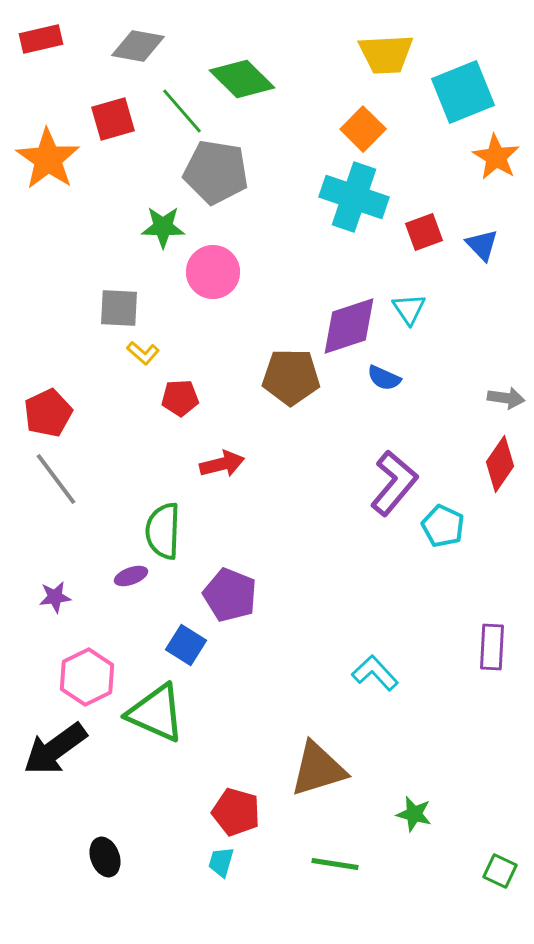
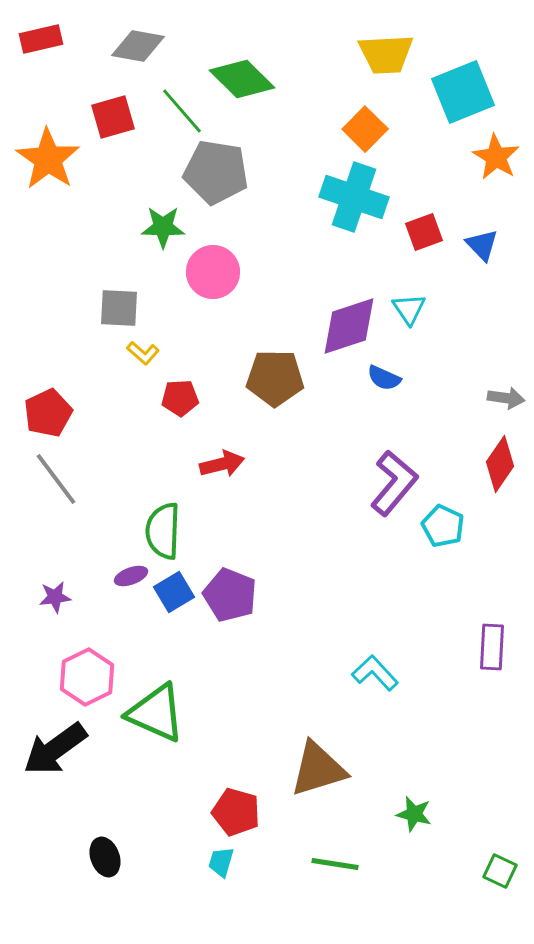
red square at (113, 119): moved 2 px up
orange square at (363, 129): moved 2 px right
brown pentagon at (291, 377): moved 16 px left, 1 px down
blue square at (186, 645): moved 12 px left, 53 px up; rotated 27 degrees clockwise
